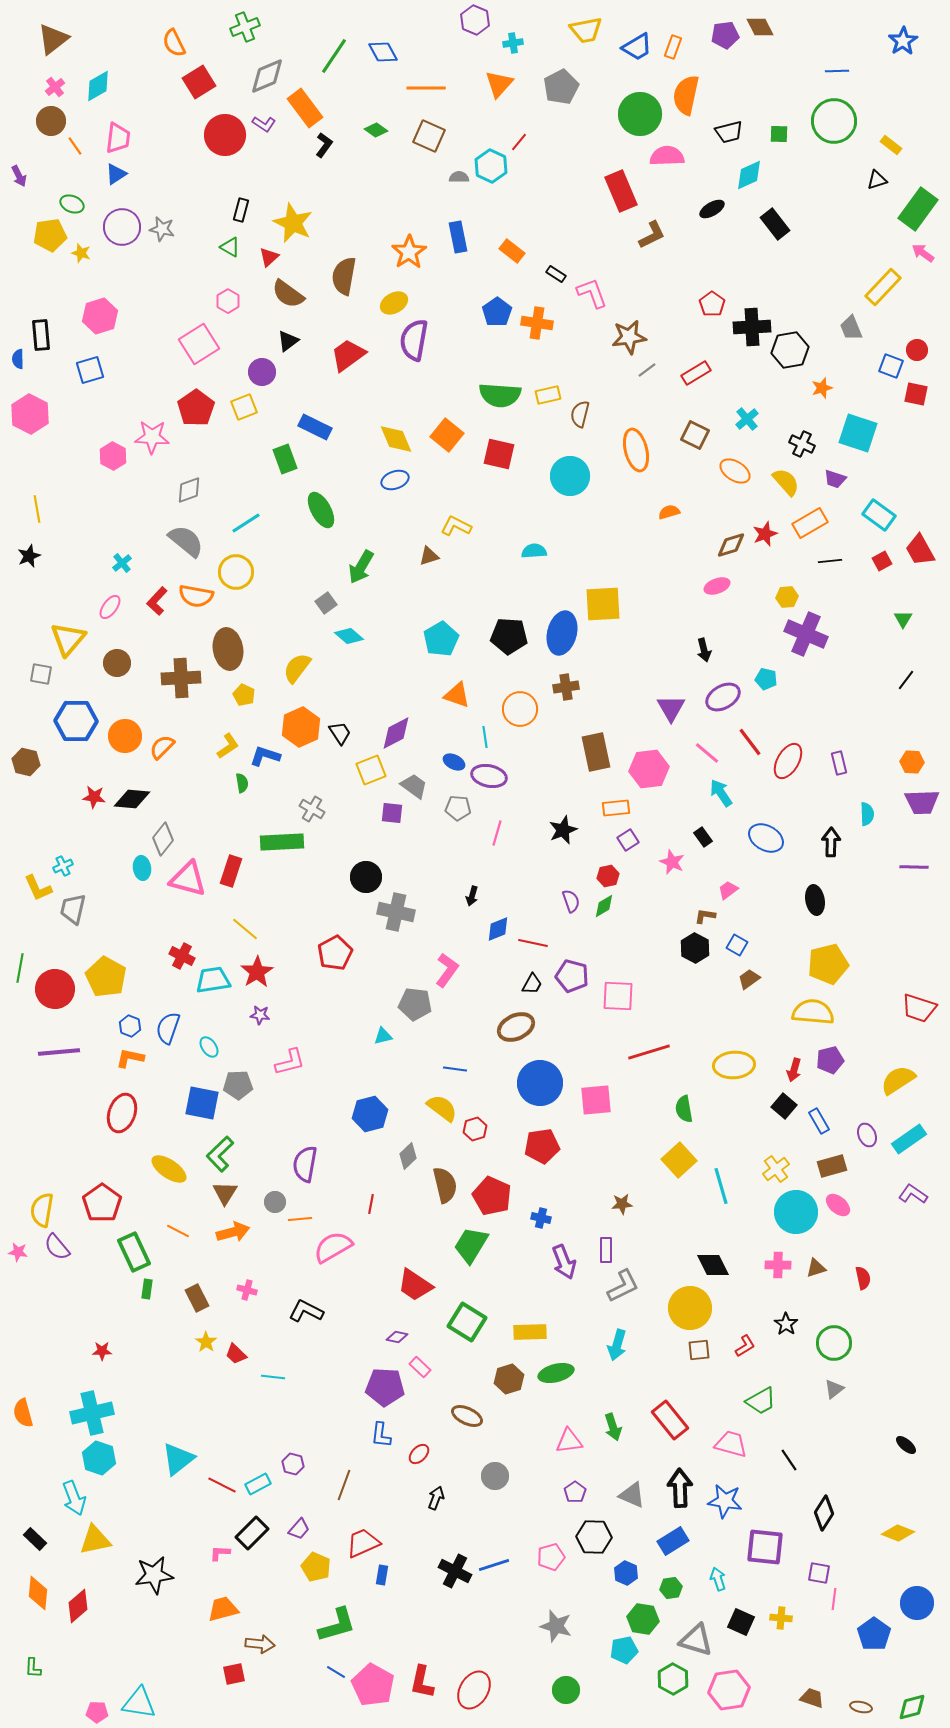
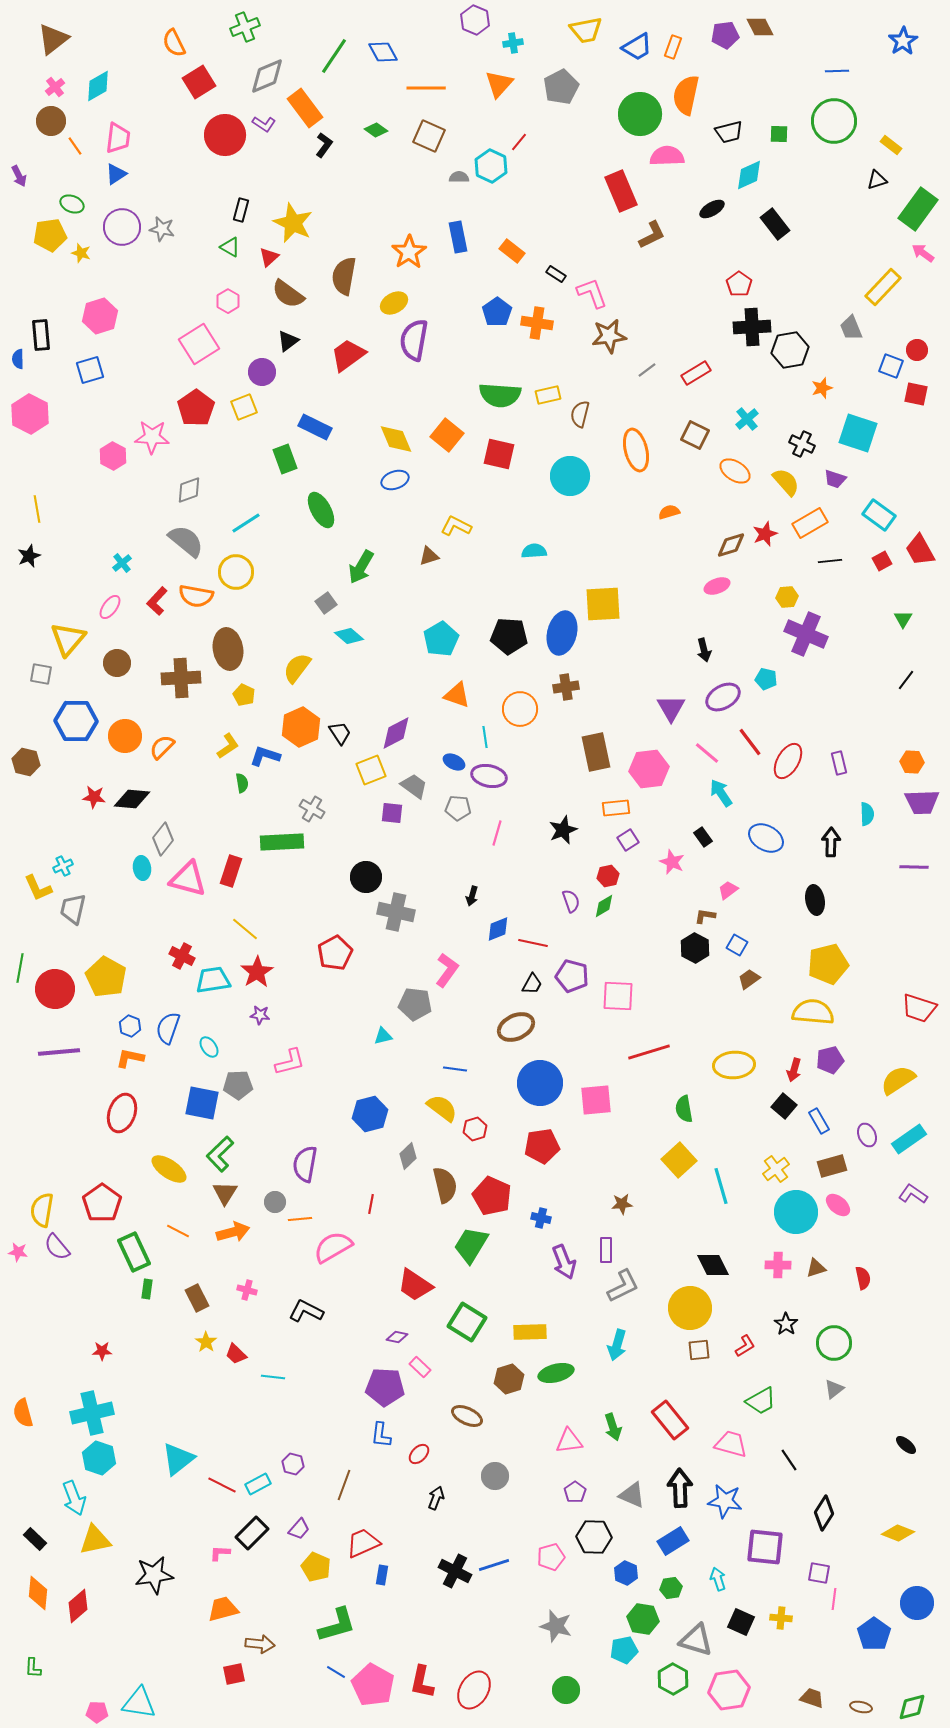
red pentagon at (712, 304): moved 27 px right, 20 px up
brown star at (629, 337): moved 20 px left, 1 px up
